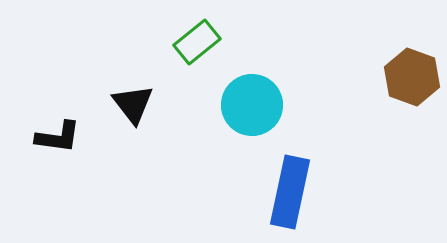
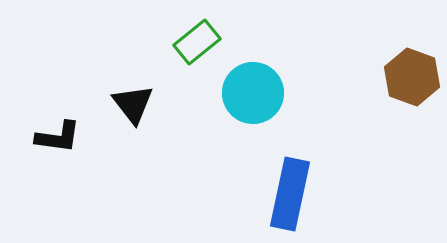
cyan circle: moved 1 px right, 12 px up
blue rectangle: moved 2 px down
